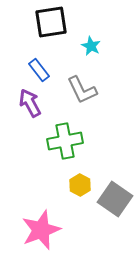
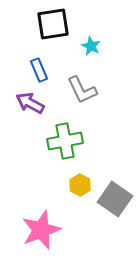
black square: moved 2 px right, 2 px down
blue rectangle: rotated 15 degrees clockwise
purple arrow: rotated 32 degrees counterclockwise
